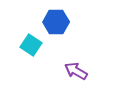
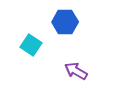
blue hexagon: moved 9 px right
